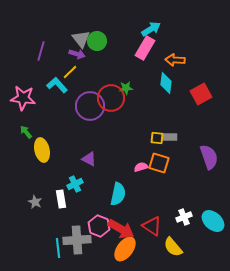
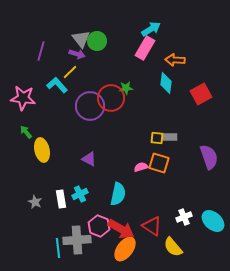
cyan cross: moved 5 px right, 10 px down
